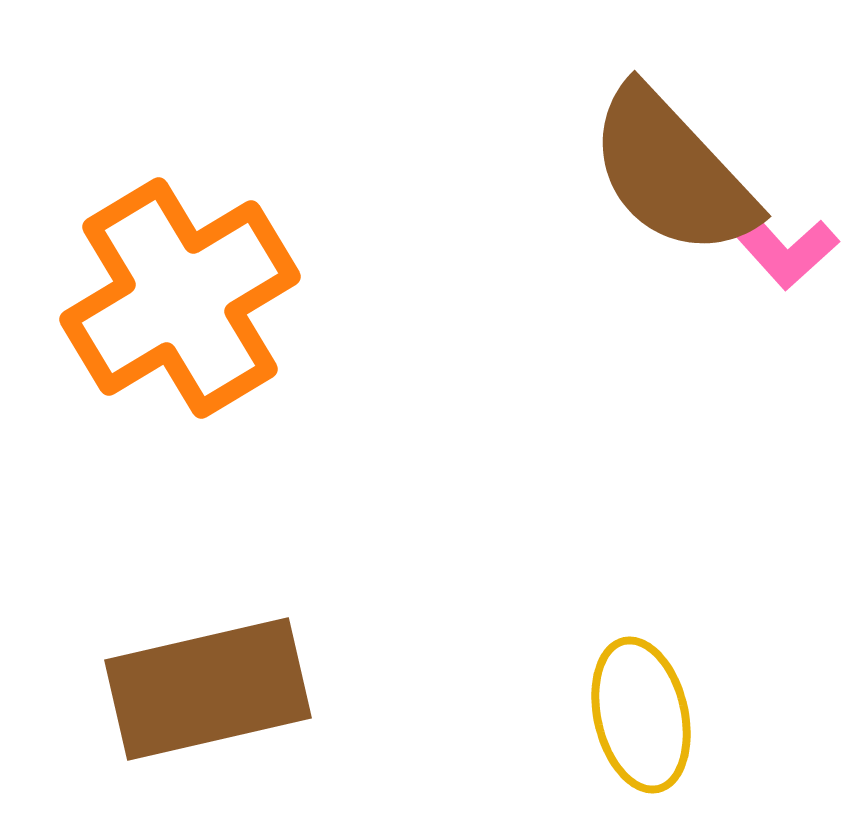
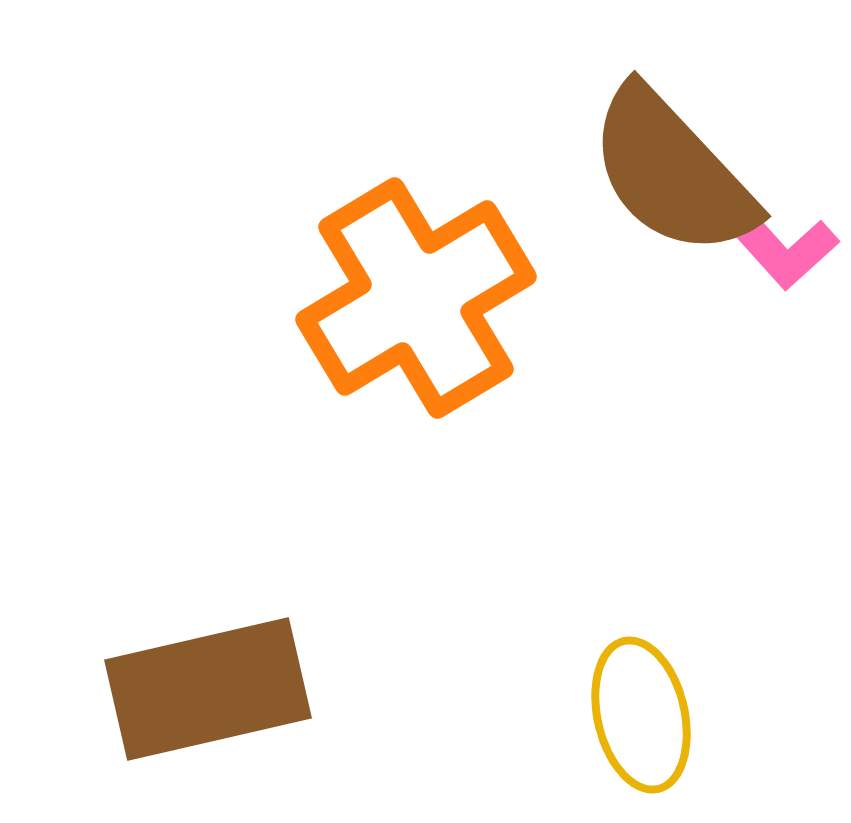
orange cross: moved 236 px right
